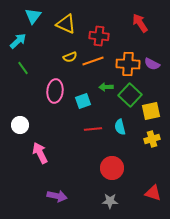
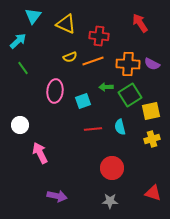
green square: rotated 15 degrees clockwise
